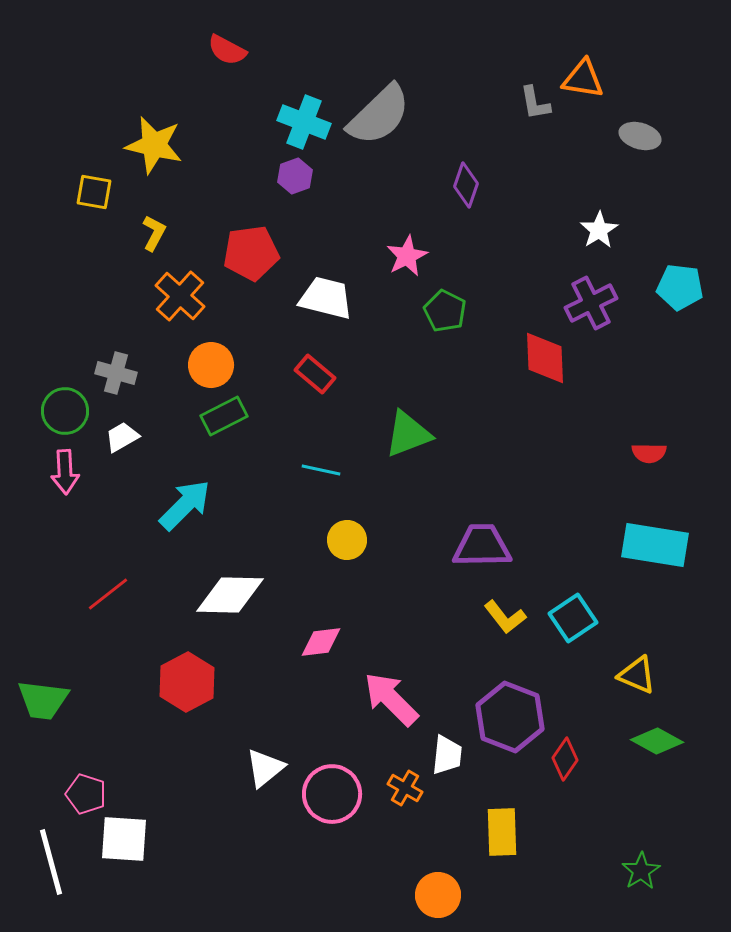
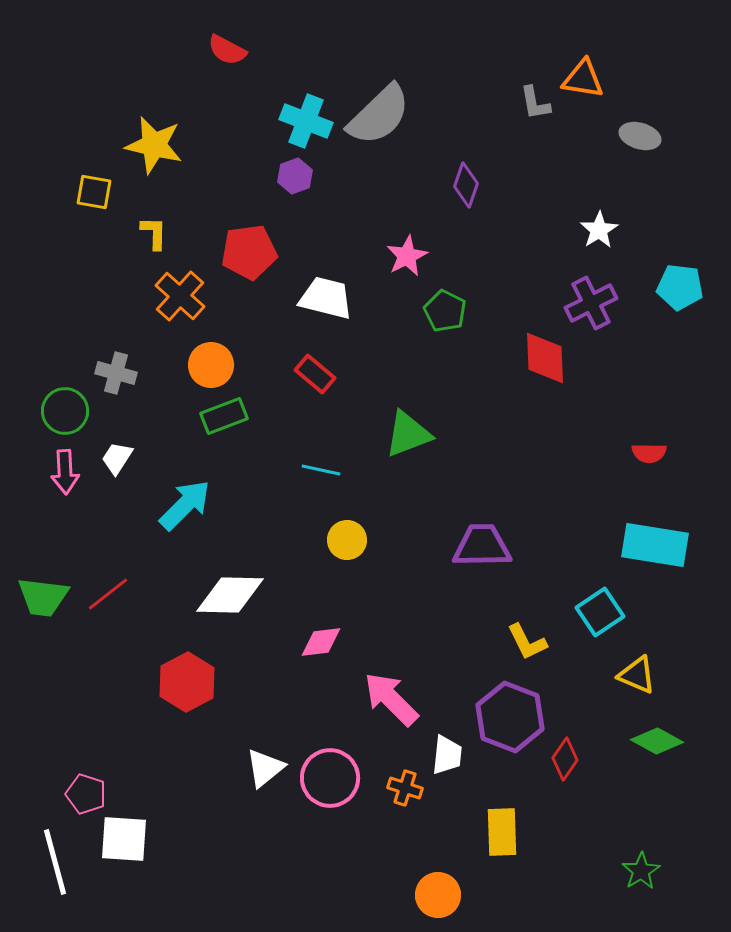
cyan cross at (304, 122): moved 2 px right, 1 px up
yellow L-shape at (154, 233): rotated 27 degrees counterclockwise
red pentagon at (251, 253): moved 2 px left, 1 px up
green rectangle at (224, 416): rotated 6 degrees clockwise
white trapezoid at (122, 437): moved 5 px left, 21 px down; rotated 27 degrees counterclockwise
yellow L-shape at (505, 617): moved 22 px right, 25 px down; rotated 12 degrees clockwise
cyan square at (573, 618): moved 27 px right, 6 px up
green trapezoid at (43, 700): moved 103 px up
orange cross at (405, 788): rotated 12 degrees counterclockwise
pink circle at (332, 794): moved 2 px left, 16 px up
white line at (51, 862): moved 4 px right
